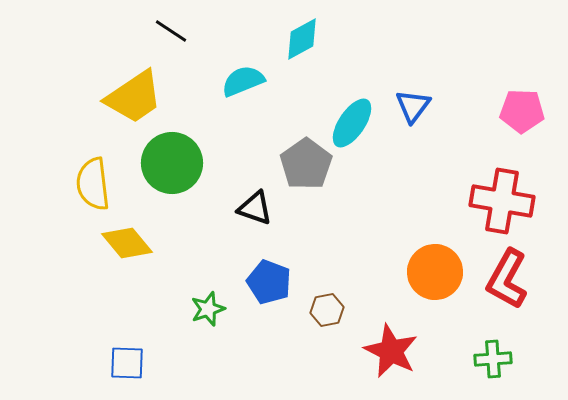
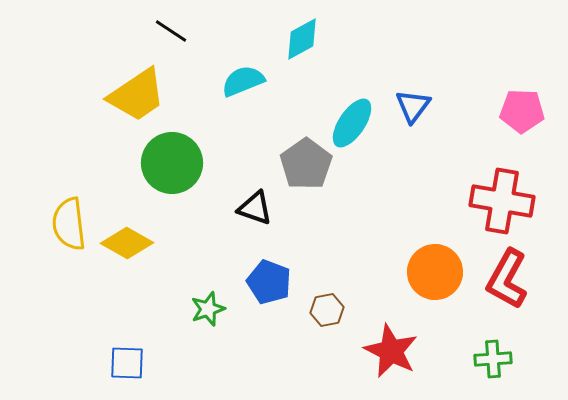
yellow trapezoid: moved 3 px right, 2 px up
yellow semicircle: moved 24 px left, 40 px down
yellow diamond: rotated 21 degrees counterclockwise
